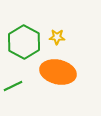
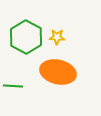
green hexagon: moved 2 px right, 5 px up
green line: rotated 30 degrees clockwise
